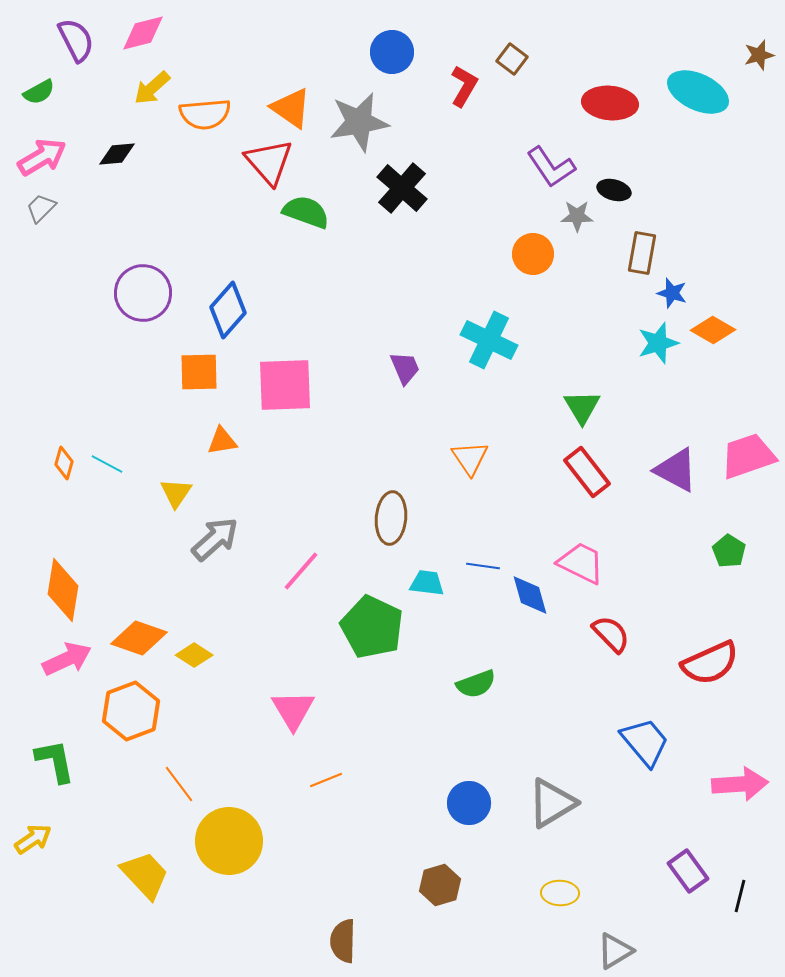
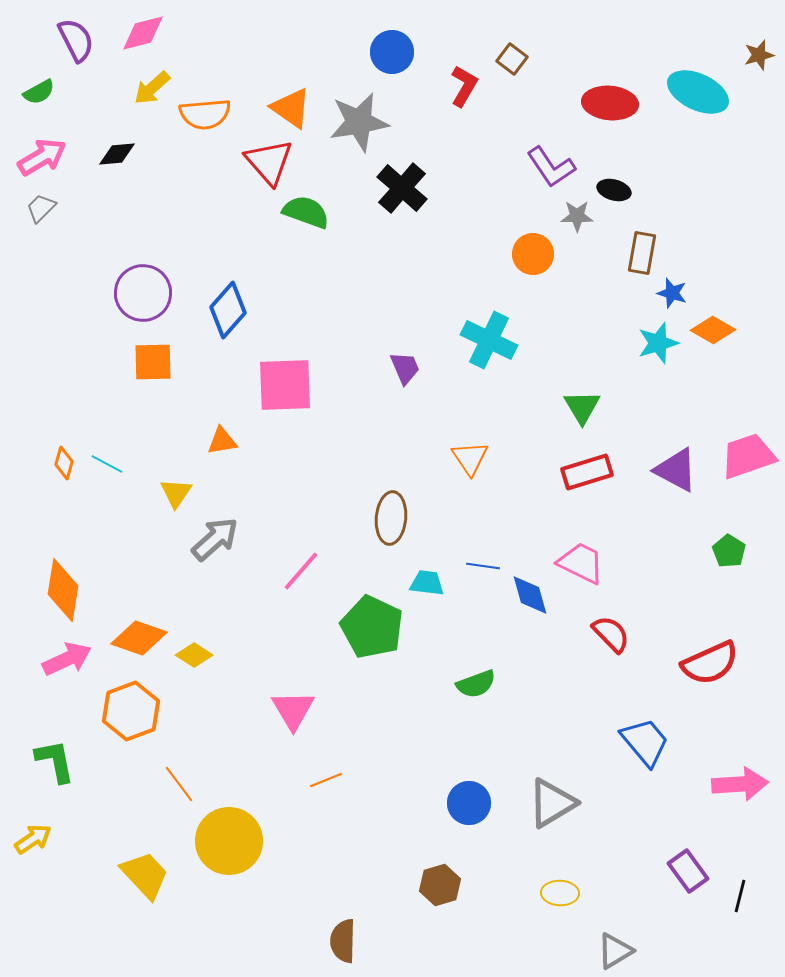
orange square at (199, 372): moved 46 px left, 10 px up
red rectangle at (587, 472): rotated 69 degrees counterclockwise
